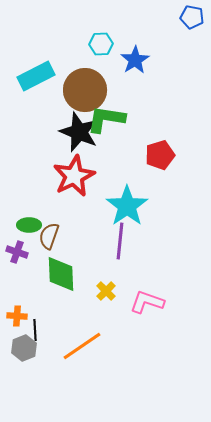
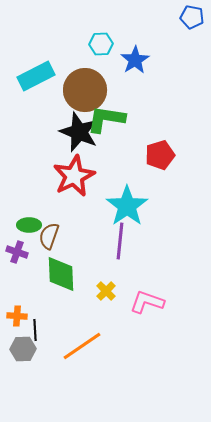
gray hexagon: moved 1 px left, 1 px down; rotated 20 degrees clockwise
